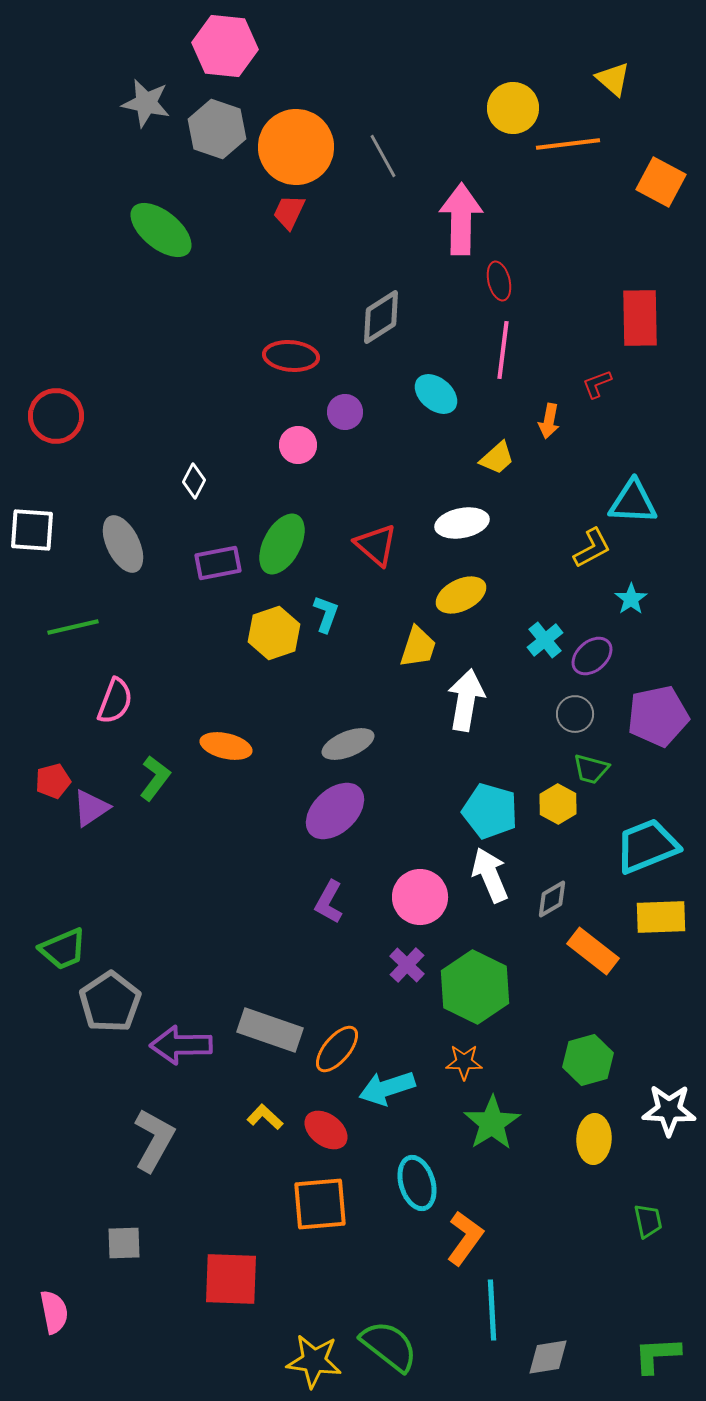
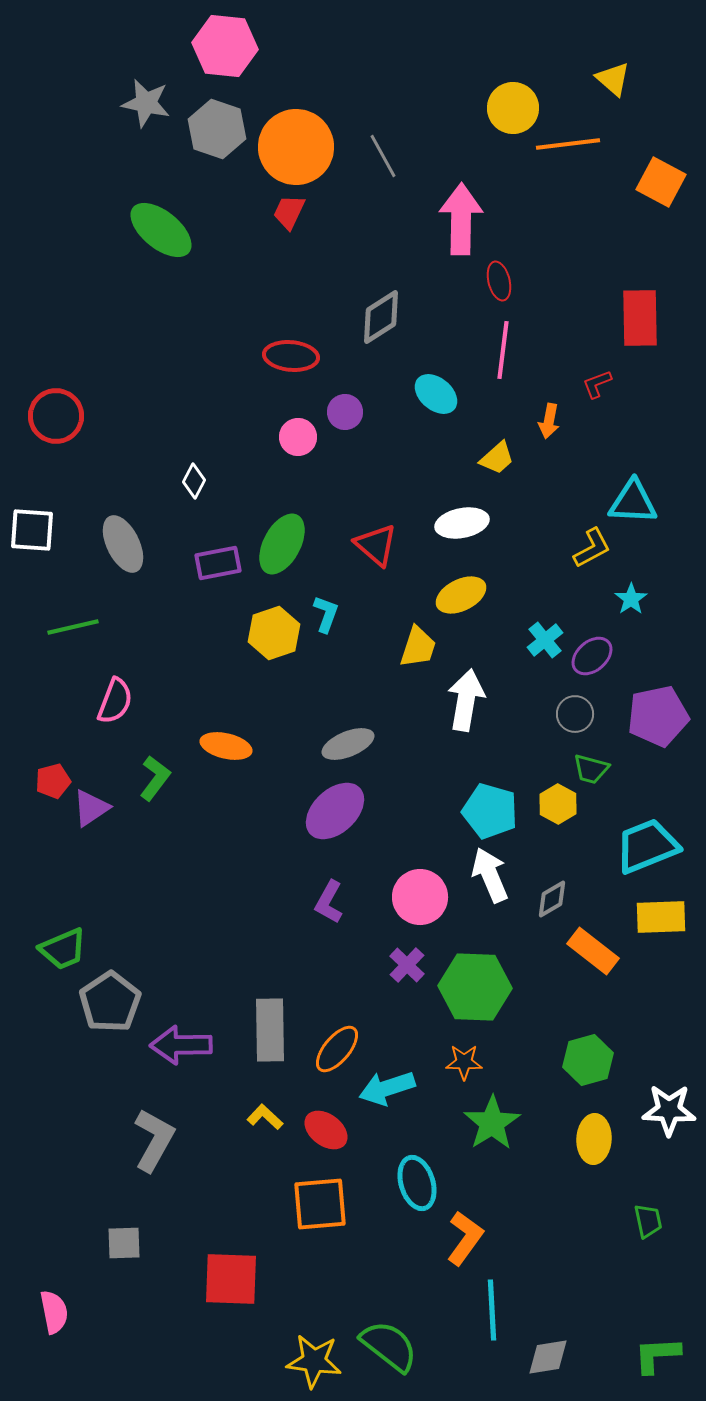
pink circle at (298, 445): moved 8 px up
green hexagon at (475, 987): rotated 24 degrees counterclockwise
gray rectangle at (270, 1030): rotated 70 degrees clockwise
